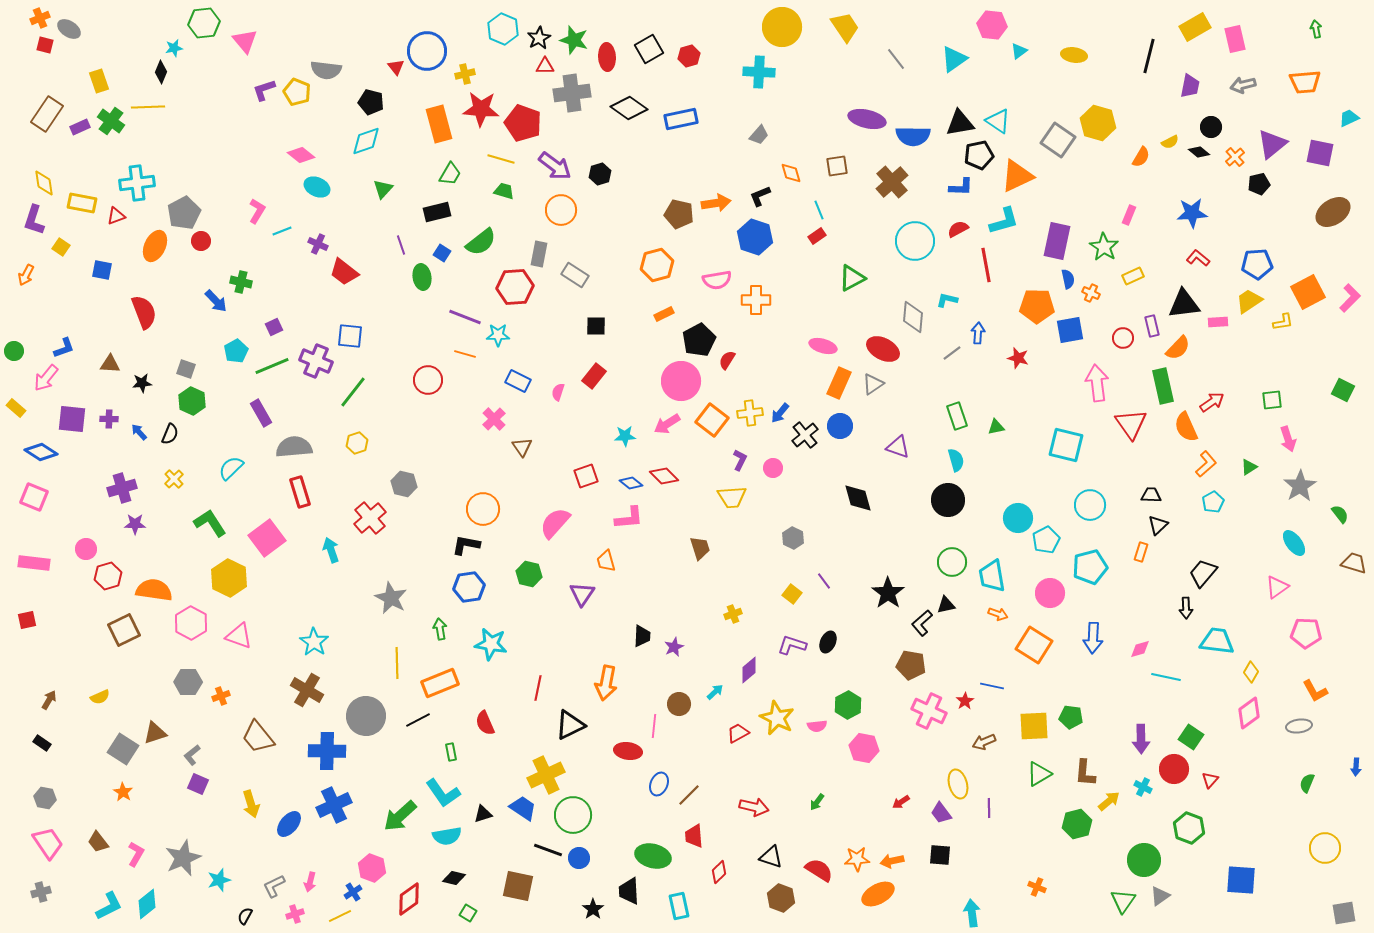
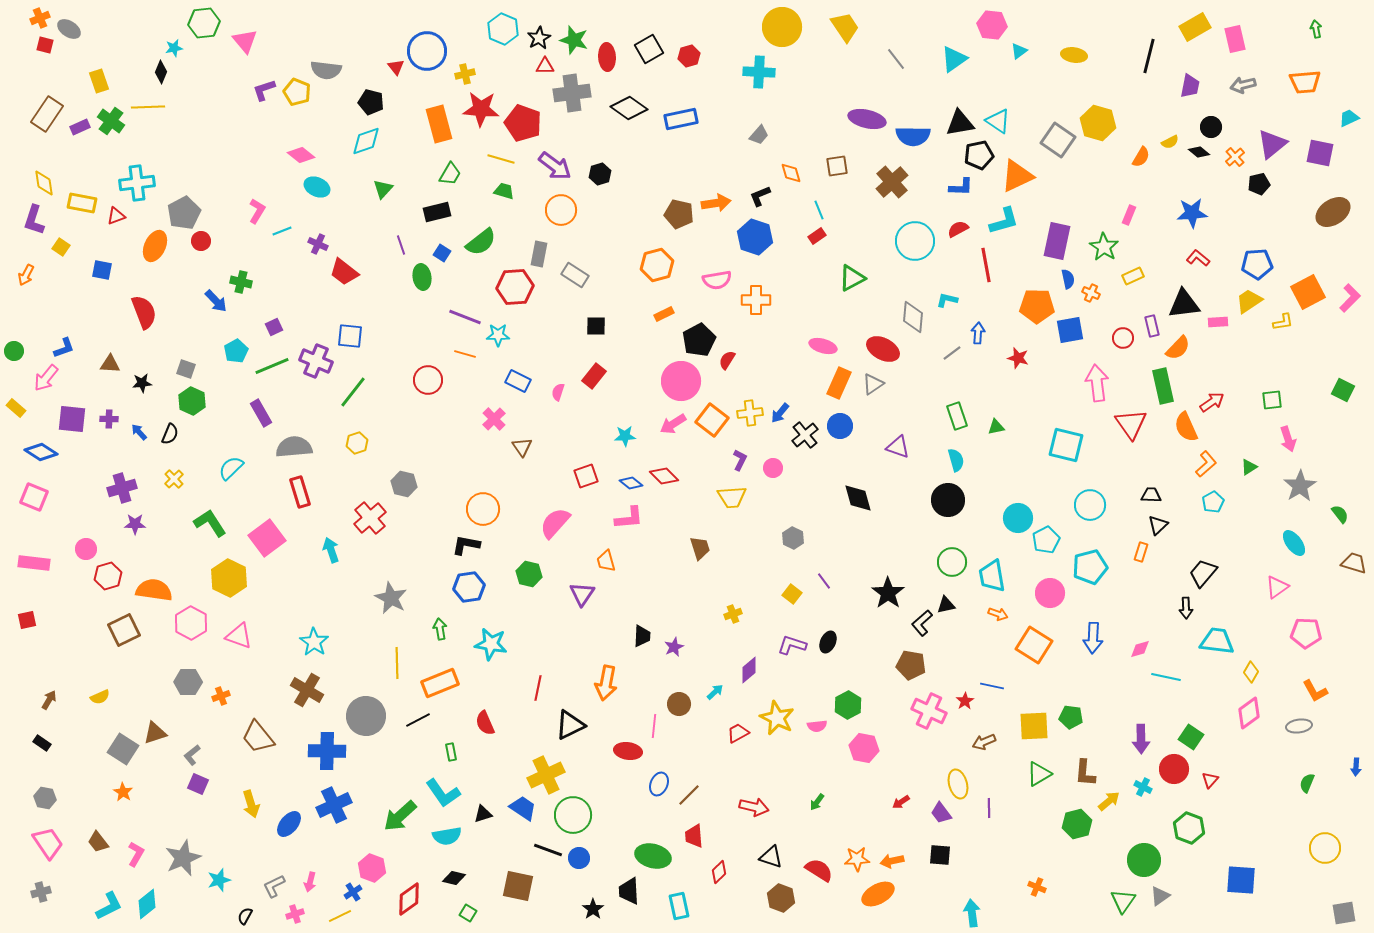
pink arrow at (667, 424): moved 6 px right
